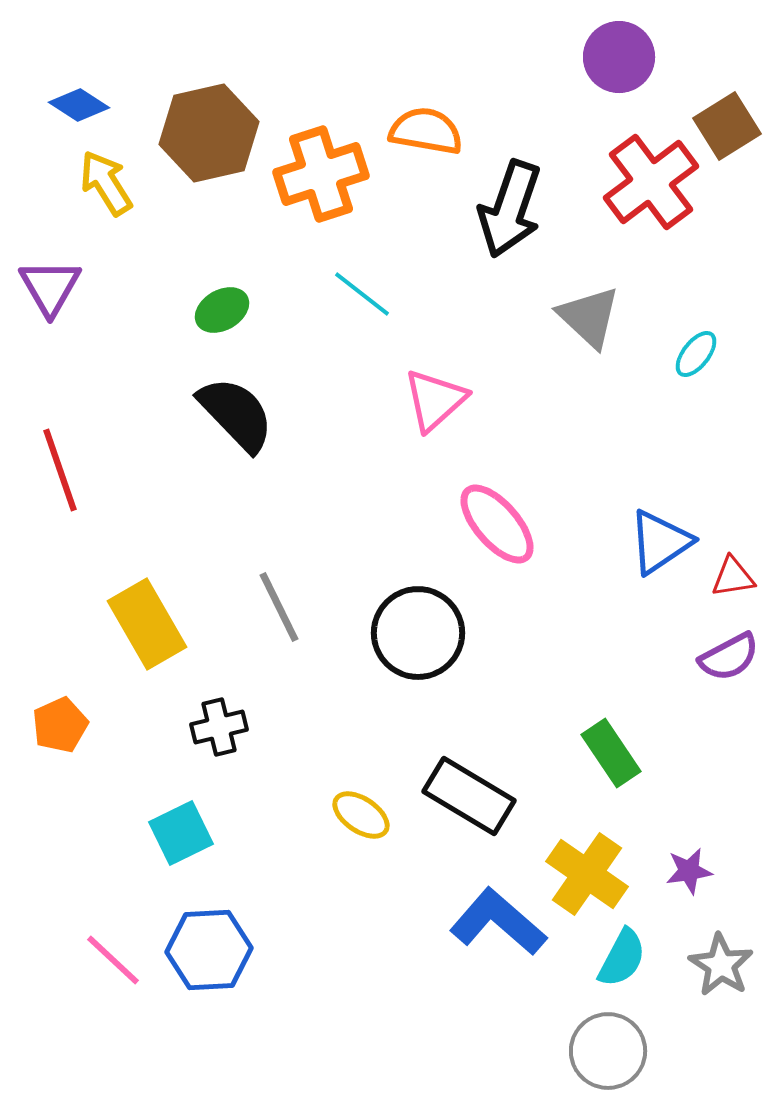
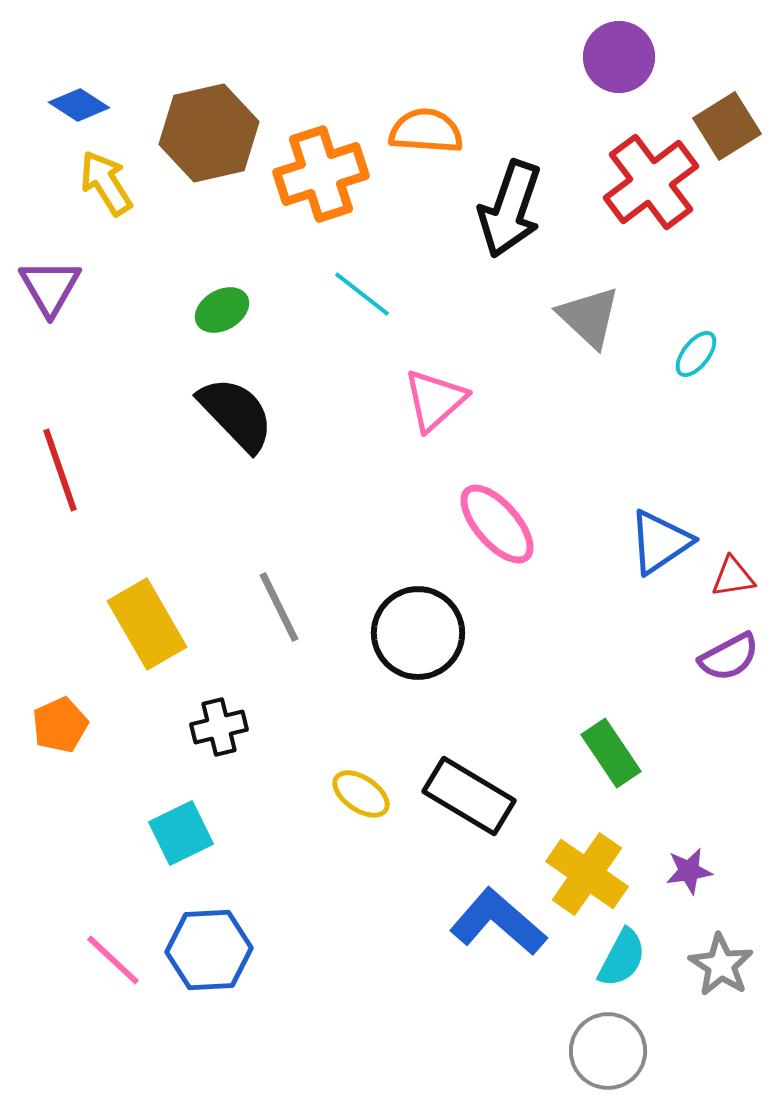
orange semicircle: rotated 6 degrees counterclockwise
yellow ellipse: moved 21 px up
